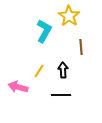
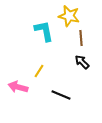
yellow star: rotated 20 degrees counterclockwise
cyan L-shape: rotated 40 degrees counterclockwise
brown line: moved 9 px up
black arrow: moved 19 px right, 8 px up; rotated 42 degrees counterclockwise
black line: rotated 24 degrees clockwise
